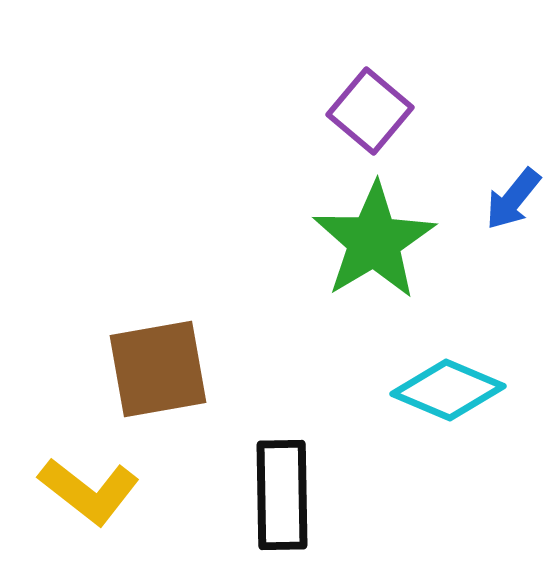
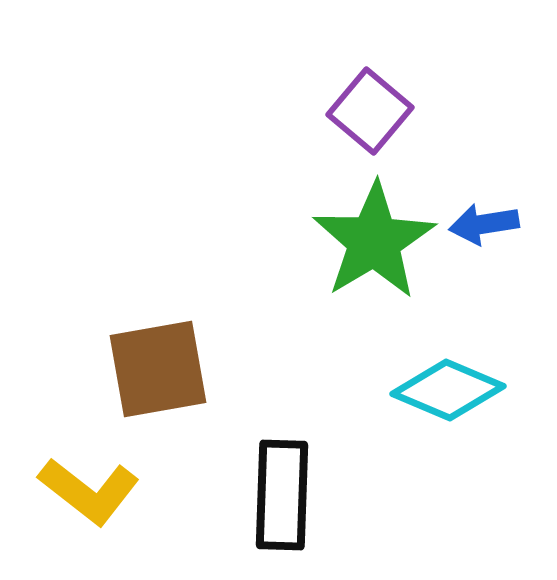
blue arrow: moved 29 px left, 25 px down; rotated 42 degrees clockwise
black rectangle: rotated 3 degrees clockwise
